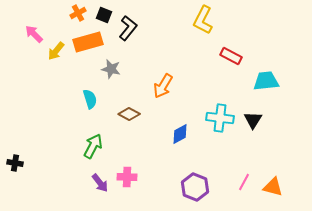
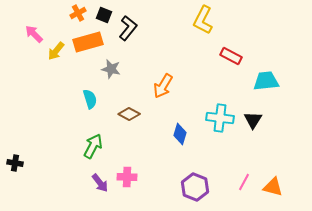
blue diamond: rotated 45 degrees counterclockwise
